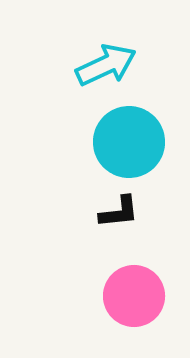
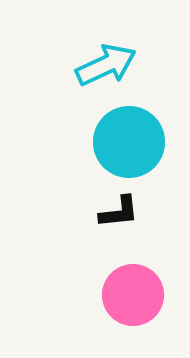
pink circle: moved 1 px left, 1 px up
